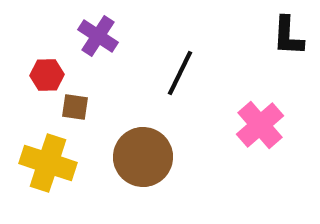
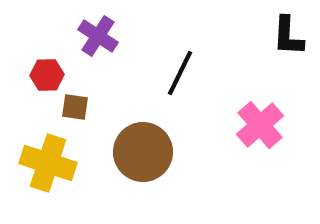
brown circle: moved 5 px up
